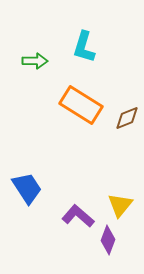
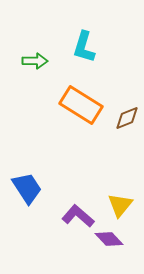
purple diamond: moved 1 px right, 1 px up; rotated 64 degrees counterclockwise
